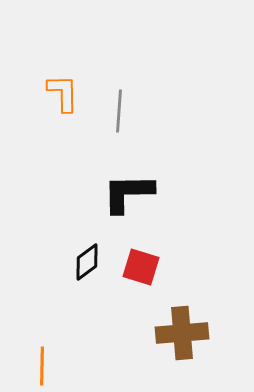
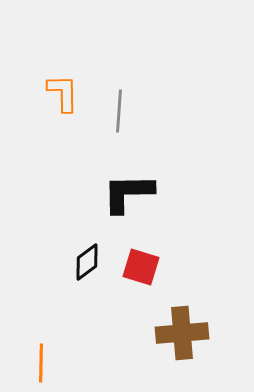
orange line: moved 1 px left, 3 px up
